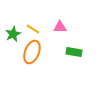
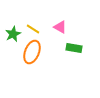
pink triangle: rotated 32 degrees clockwise
green rectangle: moved 4 px up
